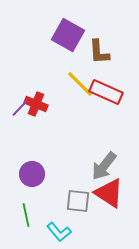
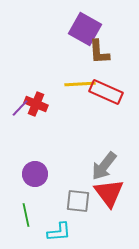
purple square: moved 17 px right, 6 px up
yellow line: rotated 48 degrees counterclockwise
purple circle: moved 3 px right
red triangle: rotated 20 degrees clockwise
cyan L-shape: rotated 55 degrees counterclockwise
